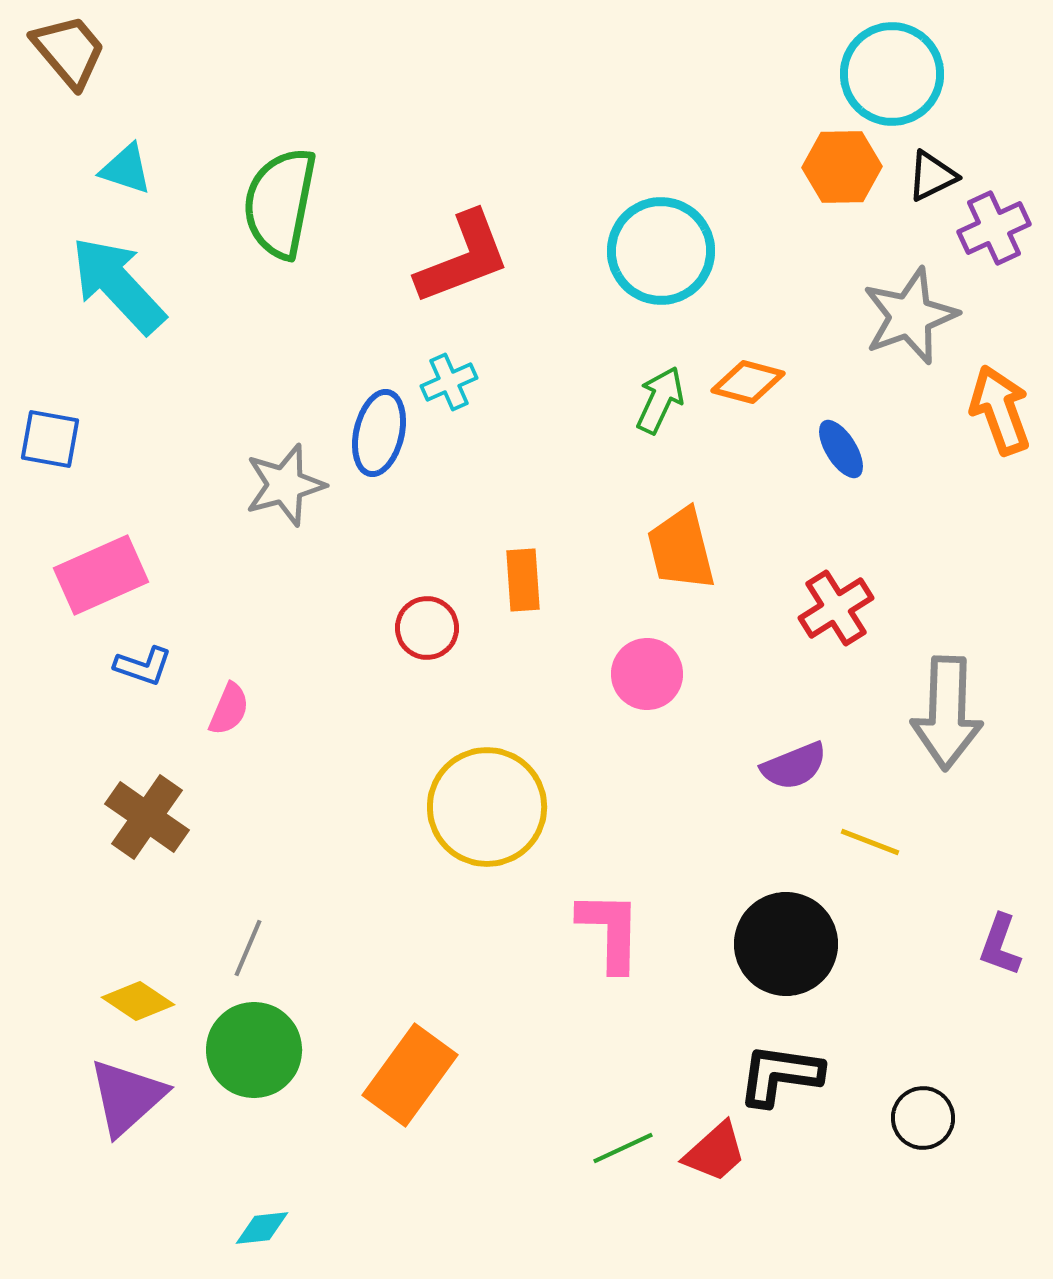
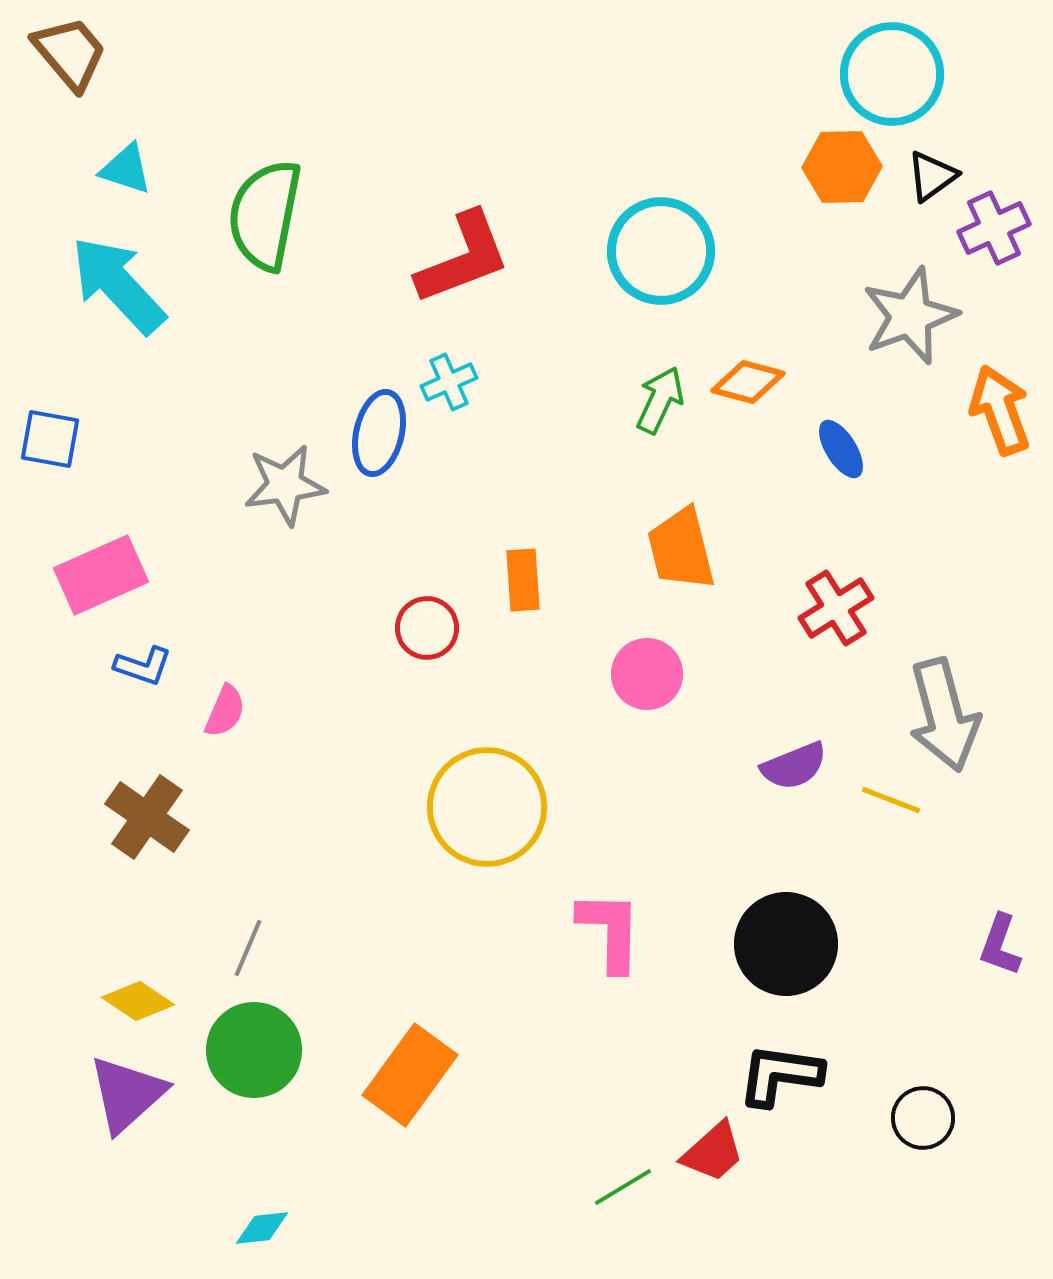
brown trapezoid at (69, 51): moved 1 px right, 2 px down
black triangle at (932, 176): rotated 10 degrees counterclockwise
green semicircle at (280, 203): moved 15 px left, 12 px down
gray star at (285, 485): rotated 8 degrees clockwise
pink semicircle at (229, 709): moved 4 px left, 2 px down
gray arrow at (947, 713): moved 3 px left, 2 px down; rotated 17 degrees counterclockwise
yellow line at (870, 842): moved 21 px right, 42 px up
purple triangle at (127, 1097): moved 3 px up
green line at (623, 1148): moved 39 px down; rotated 6 degrees counterclockwise
red trapezoid at (715, 1152): moved 2 px left
